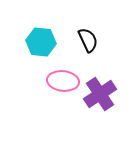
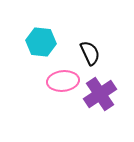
black semicircle: moved 2 px right, 13 px down
pink ellipse: rotated 12 degrees counterclockwise
